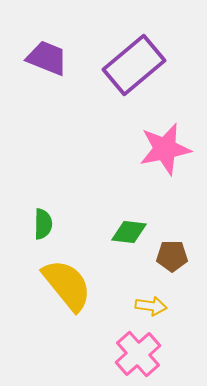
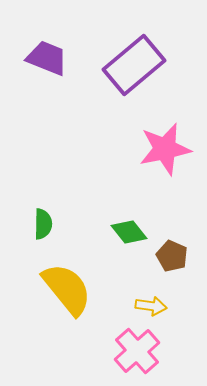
green diamond: rotated 45 degrees clockwise
brown pentagon: rotated 24 degrees clockwise
yellow semicircle: moved 4 px down
pink cross: moved 1 px left, 3 px up
